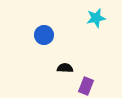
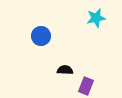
blue circle: moved 3 px left, 1 px down
black semicircle: moved 2 px down
